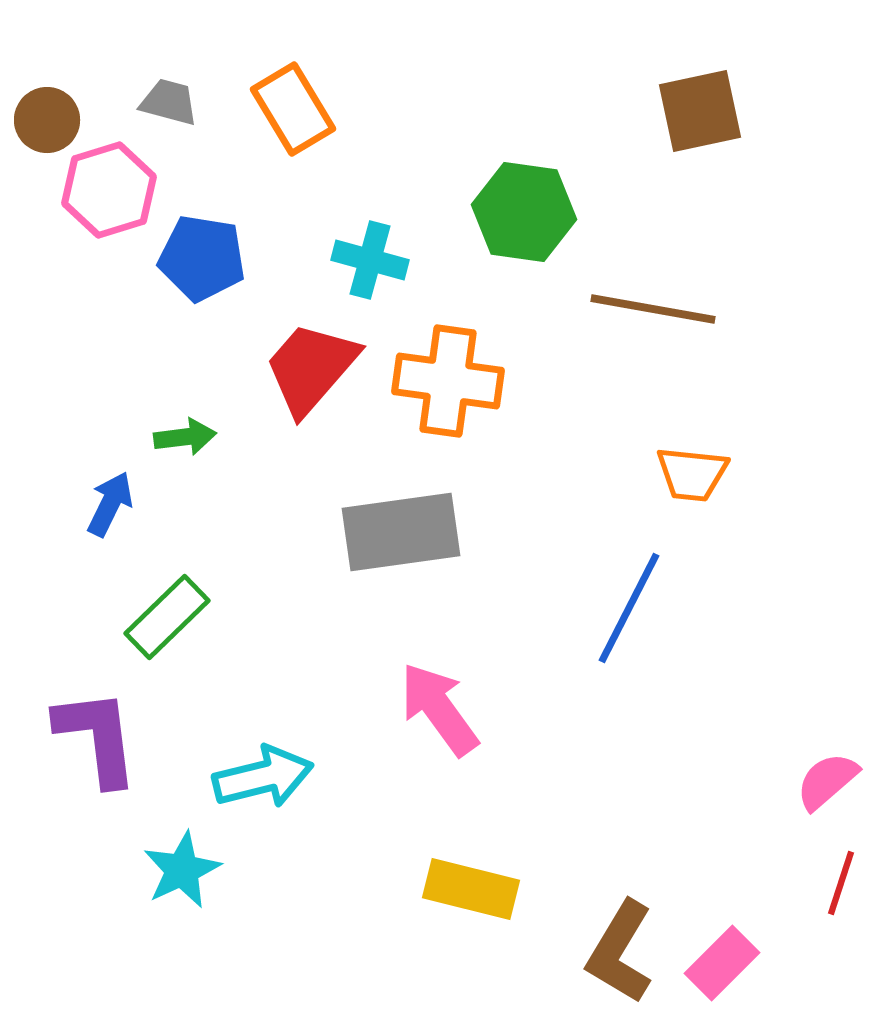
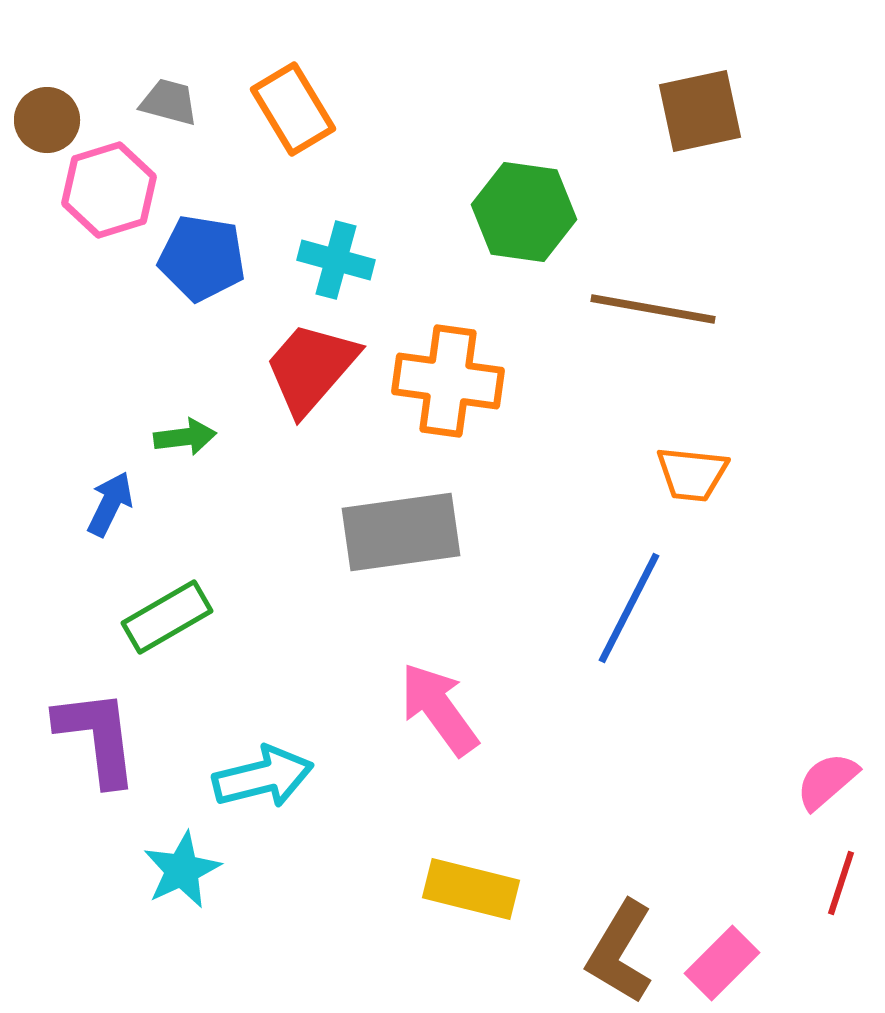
cyan cross: moved 34 px left
green rectangle: rotated 14 degrees clockwise
